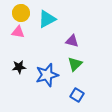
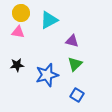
cyan triangle: moved 2 px right, 1 px down
black star: moved 2 px left, 2 px up
